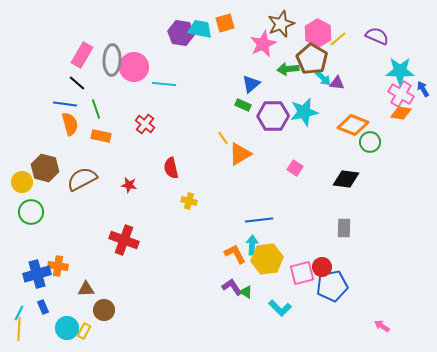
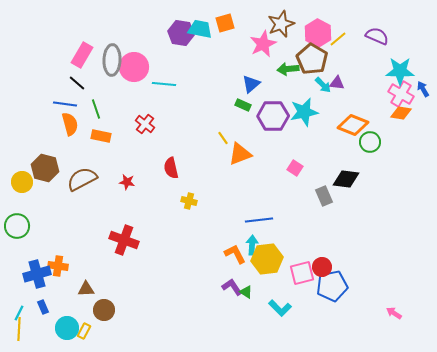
cyan arrow at (323, 78): moved 7 px down
orange triangle at (240, 154): rotated 10 degrees clockwise
red star at (129, 185): moved 2 px left, 3 px up
green circle at (31, 212): moved 14 px left, 14 px down
gray rectangle at (344, 228): moved 20 px left, 32 px up; rotated 24 degrees counterclockwise
pink arrow at (382, 326): moved 12 px right, 13 px up
